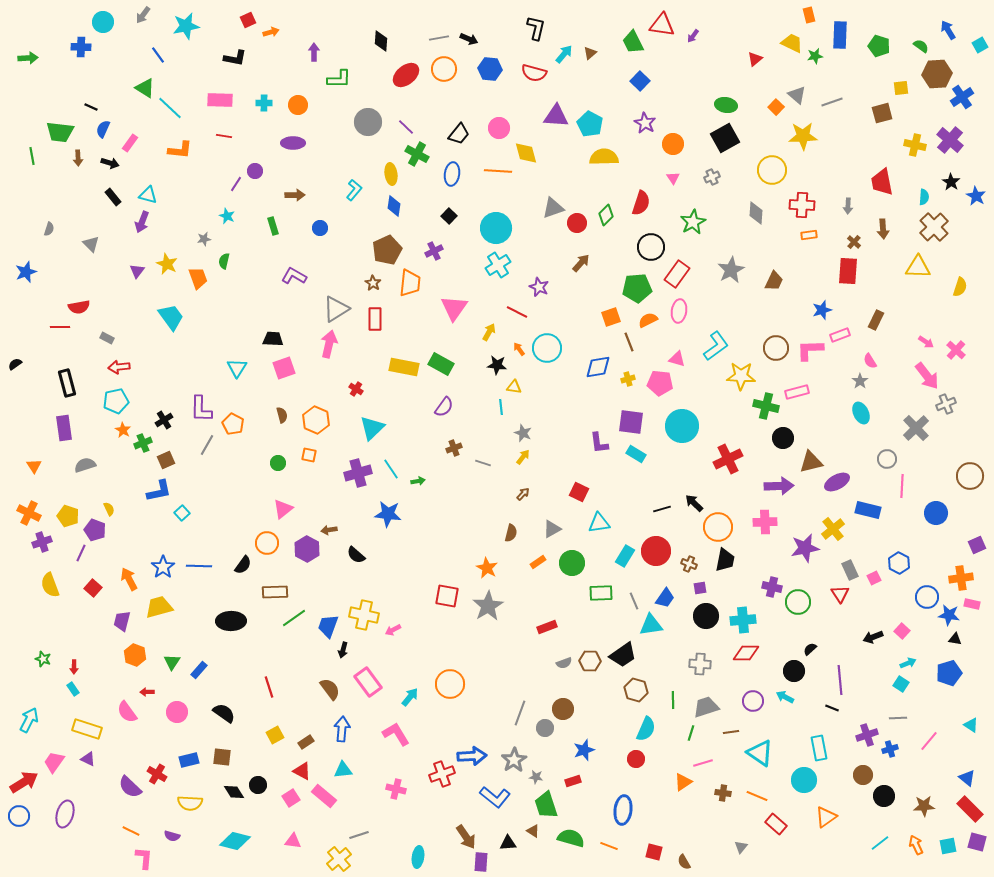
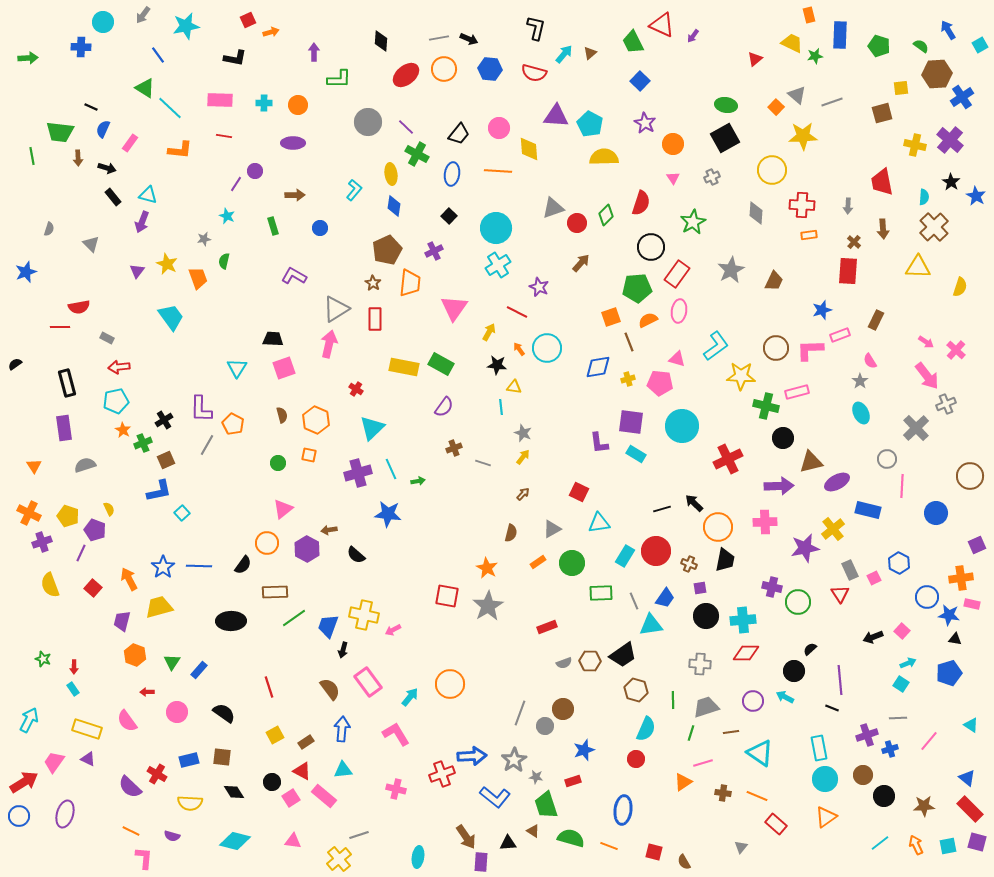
red triangle at (662, 25): rotated 16 degrees clockwise
yellow diamond at (526, 153): moved 3 px right, 4 px up; rotated 10 degrees clockwise
black arrow at (110, 163): moved 3 px left, 5 px down
cyan line at (391, 469): rotated 10 degrees clockwise
pink semicircle at (127, 712): moved 9 px down
gray circle at (545, 728): moved 2 px up
cyan circle at (804, 780): moved 21 px right, 1 px up
black circle at (258, 785): moved 14 px right, 3 px up
